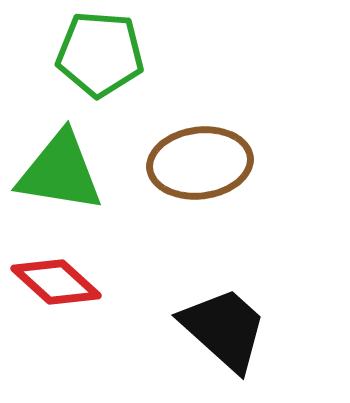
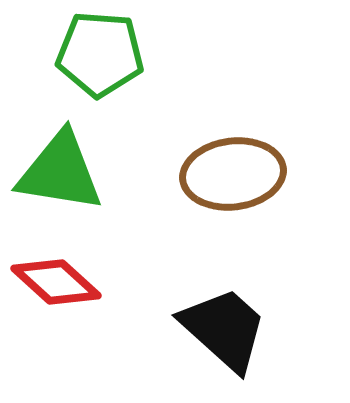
brown ellipse: moved 33 px right, 11 px down
